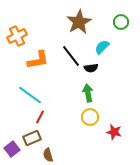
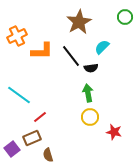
green circle: moved 4 px right, 5 px up
orange L-shape: moved 4 px right, 9 px up; rotated 10 degrees clockwise
cyan line: moved 11 px left
red line: rotated 24 degrees clockwise
